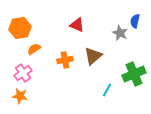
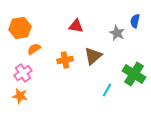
red triangle: moved 1 px left, 1 px down; rotated 14 degrees counterclockwise
gray star: moved 3 px left
green cross: rotated 35 degrees counterclockwise
